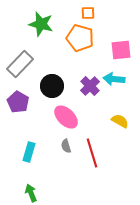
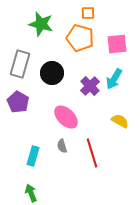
pink square: moved 4 px left, 6 px up
gray rectangle: rotated 28 degrees counterclockwise
cyan arrow: rotated 65 degrees counterclockwise
black circle: moved 13 px up
gray semicircle: moved 4 px left
cyan rectangle: moved 4 px right, 4 px down
